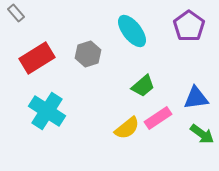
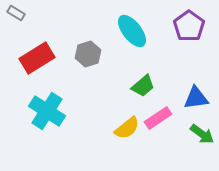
gray rectangle: rotated 18 degrees counterclockwise
